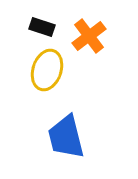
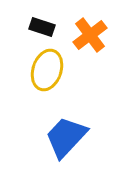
orange cross: moved 1 px right, 1 px up
blue trapezoid: rotated 57 degrees clockwise
